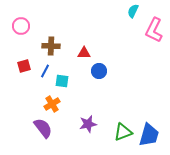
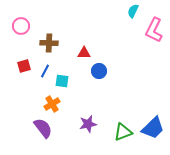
brown cross: moved 2 px left, 3 px up
blue trapezoid: moved 4 px right, 7 px up; rotated 30 degrees clockwise
